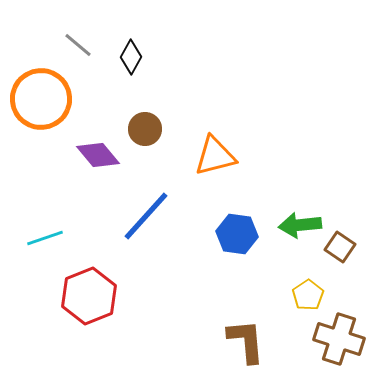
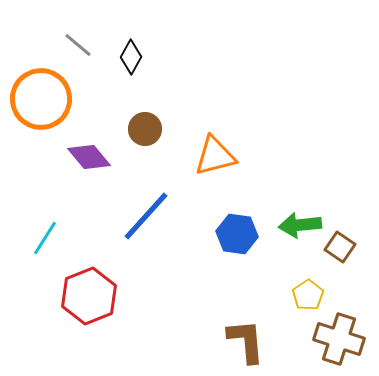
purple diamond: moved 9 px left, 2 px down
cyan line: rotated 39 degrees counterclockwise
